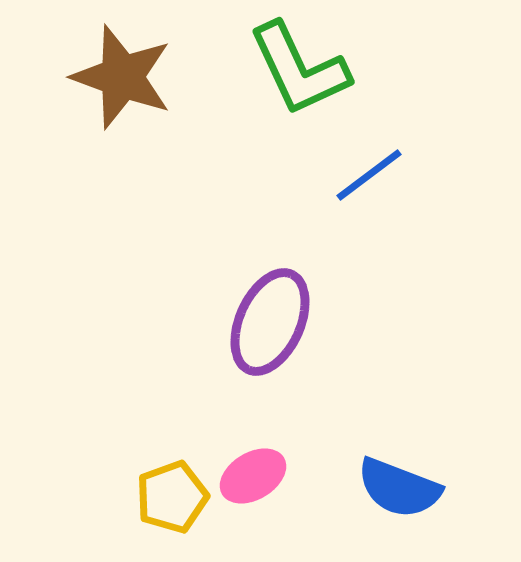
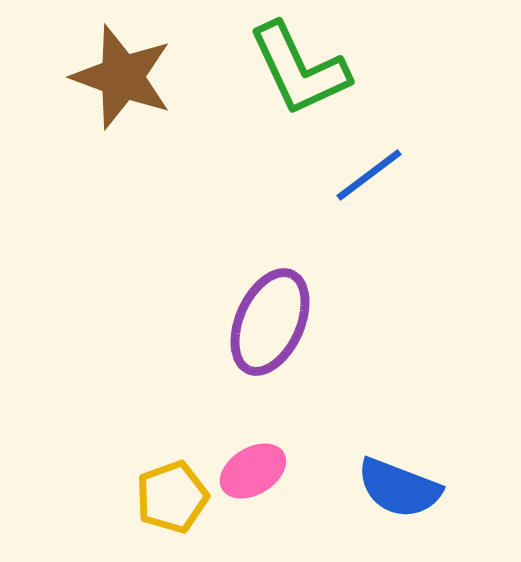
pink ellipse: moved 5 px up
